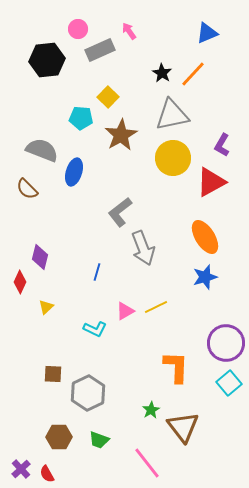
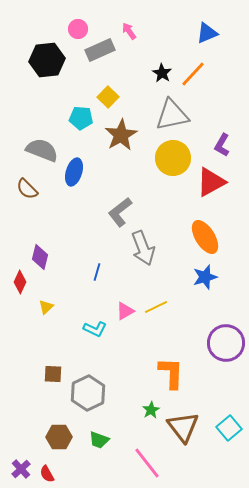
orange L-shape: moved 5 px left, 6 px down
cyan square: moved 45 px down
